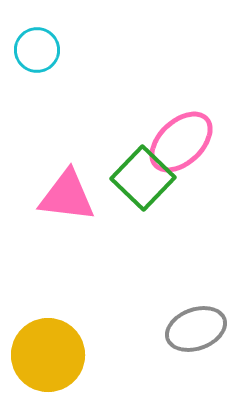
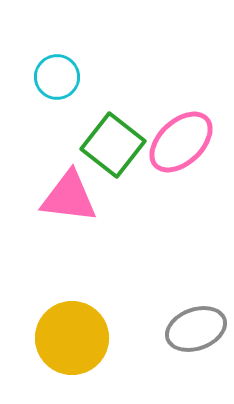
cyan circle: moved 20 px right, 27 px down
green square: moved 30 px left, 33 px up; rotated 6 degrees counterclockwise
pink triangle: moved 2 px right, 1 px down
yellow circle: moved 24 px right, 17 px up
